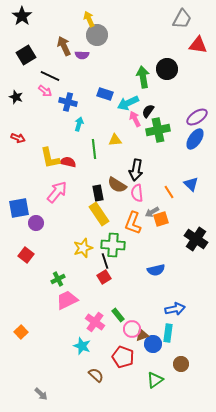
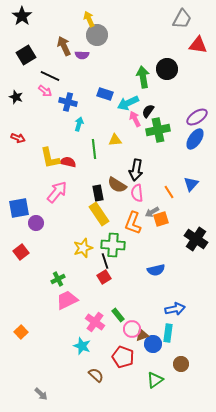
blue triangle at (191, 184): rotated 28 degrees clockwise
red square at (26, 255): moved 5 px left, 3 px up; rotated 14 degrees clockwise
